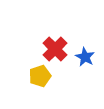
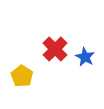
yellow pentagon: moved 18 px left; rotated 20 degrees counterclockwise
